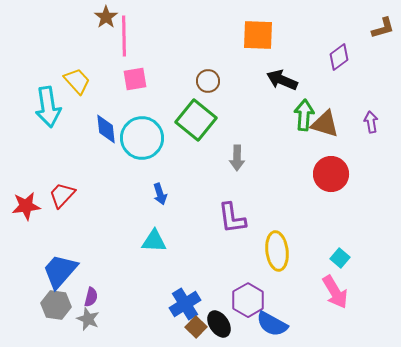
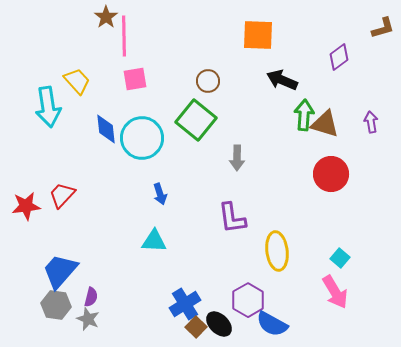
black ellipse: rotated 12 degrees counterclockwise
